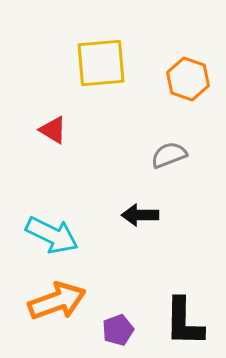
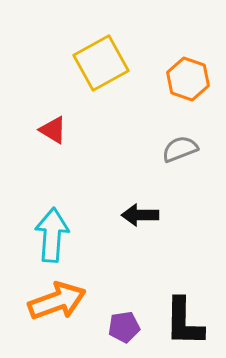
yellow square: rotated 24 degrees counterclockwise
gray semicircle: moved 11 px right, 6 px up
cyan arrow: rotated 112 degrees counterclockwise
purple pentagon: moved 6 px right, 3 px up; rotated 12 degrees clockwise
